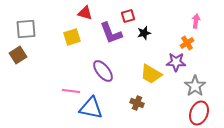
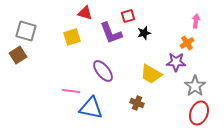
gray square: moved 2 px down; rotated 20 degrees clockwise
